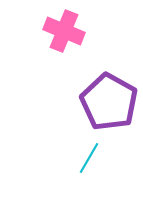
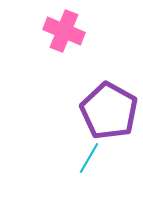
purple pentagon: moved 9 px down
